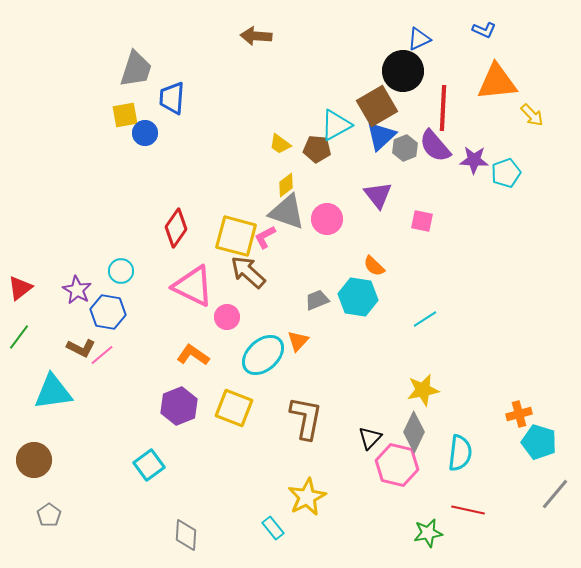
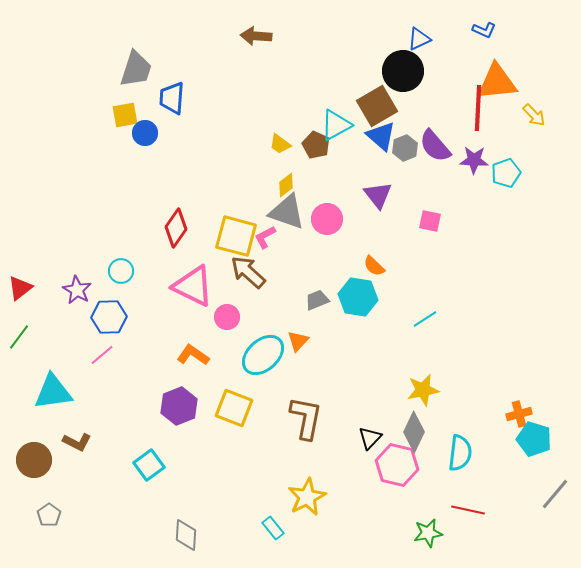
red line at (443, 108): moved 35 px right
yellow arrow at (532, 115): moved 2 px right
blue triangle at (381, 136): rotated 36 degrees counterclockwise
brown pentagon at (317, 149): moved 1 px left, 4 px up; rotated 20 degrees clockwise
pink square at (422, 221): moved 8 px right
blue hexagon at (108, 312): moved 1 px right, 5 px down; rotated 12 degrees counterclockwise
brown L-shape at (81, 348): moved 4 px left, 94 px down
cyan pentagon at (539, 442): moved 5 px left, 3 px up
